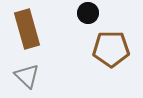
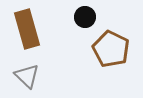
black circle: moved 3 px left, 4 px down
brown pentagon: rotated 27 degrees clockwise
